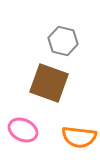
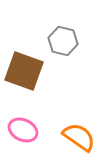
brown square: moved 25 px left, 12 px up
orange semicircle: rotated 152 degrees counterclockwise
